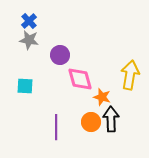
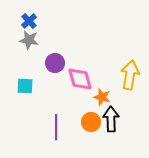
purple circle: moved 5 px left, 8 px down
